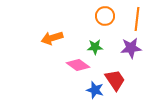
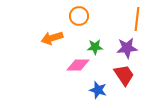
orange circle: moved 26 px left
purple star: moved 4 px left
pink diamond: rotated 35 degrees counterclockwise
red trapezoid: moved 9 px right, 5 px up
blue star: moved 3 px right
